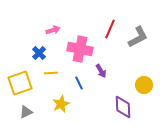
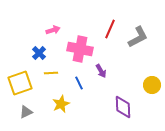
yellow circle: moved 8 px right
